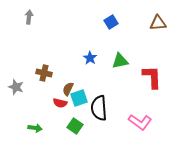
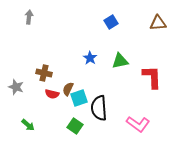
red semicircle: moved 8 px left, 9 px up
pink L-shape: moved 2 px left, 2 px down
green arrow: moved 7 px left, 3 px up; rotated 32 degrees clockwise
